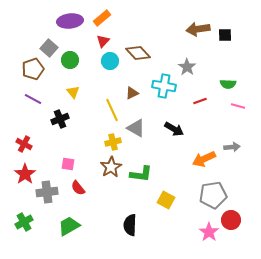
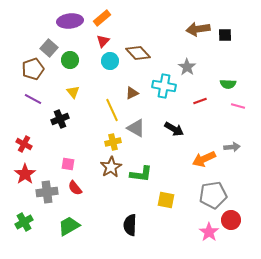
red semicircle: moved 3 px left
yellow square: rotated 18 degrees counterclockwise
